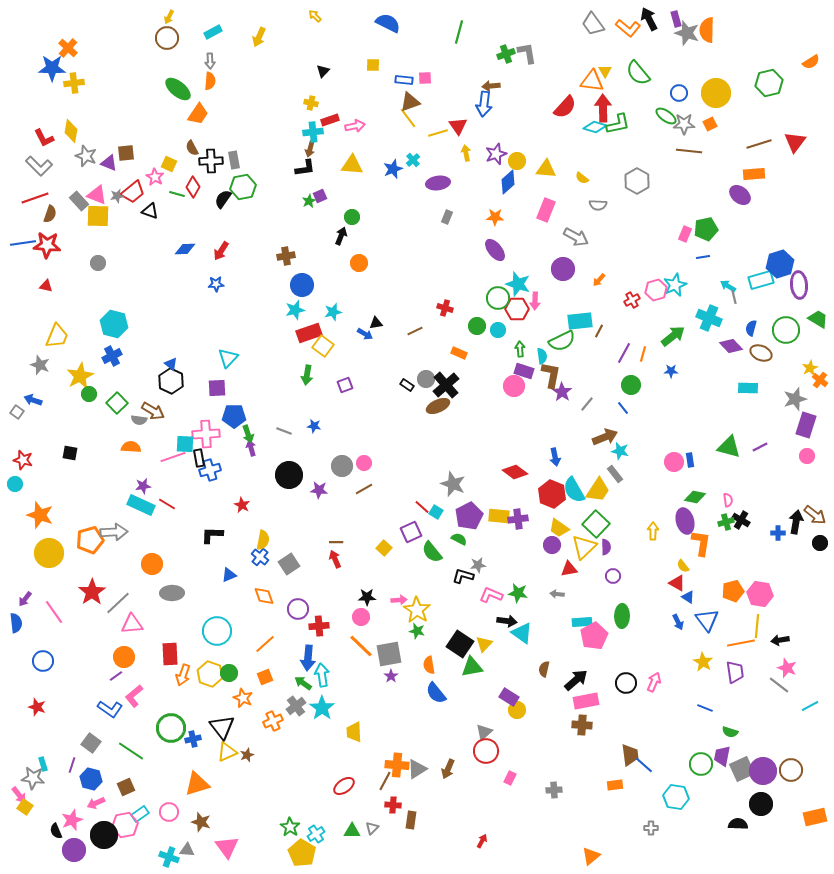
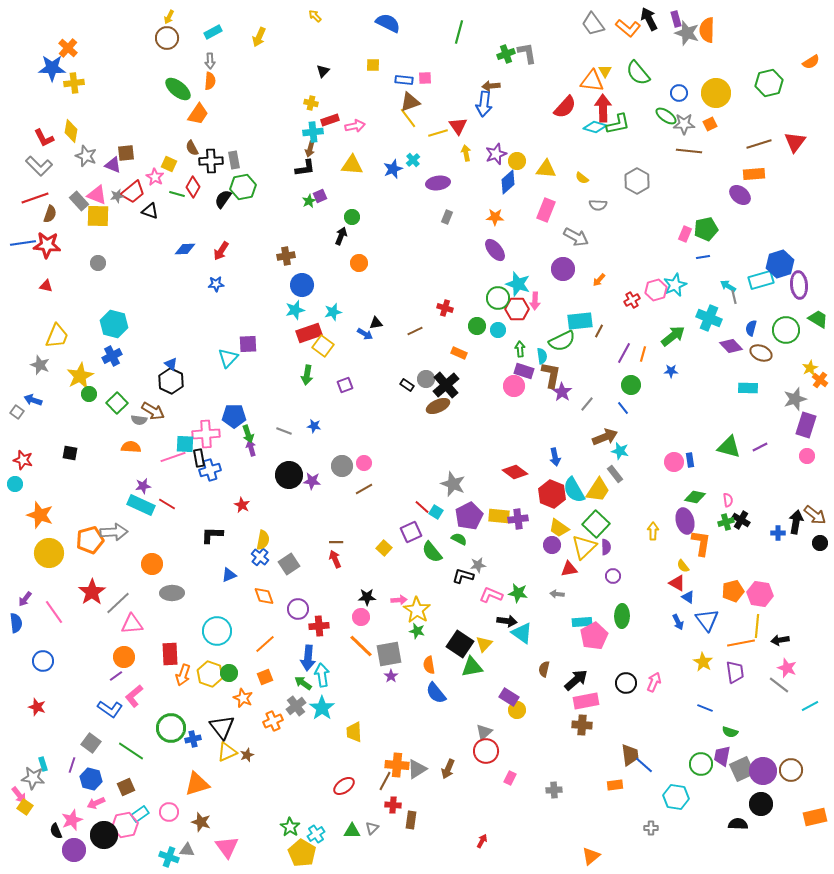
purple triangle at (109, 163): moved 4 px right, 2 px down
purple square at (217, 388): moved 31 px right, 44 px up
purple star at (319, 490): moved 7 px left, 9 px up
